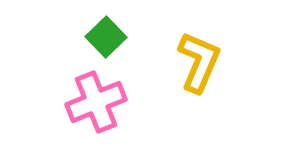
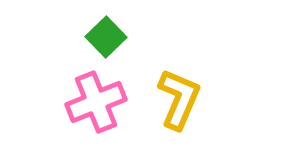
yellow L-shape: moved 20 px left, 37 px down
